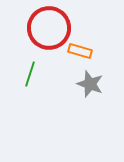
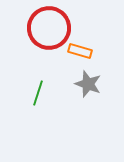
green line: moved 8 px right, 19 px down
gray star: moved 2 px left
